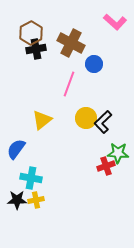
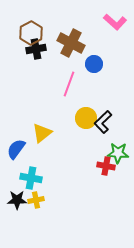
yellow triangle: moved 13 px down
red cross: rotated 30 degrees clockwise
